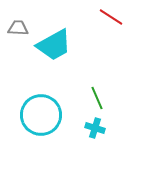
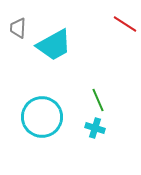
red line: moved 14 px right, 7 px down
gray trapezoid: rotated 90 degrees counterclockwise
green line: moved 1 px right, 2 px down
cyan circle: moved 1 px right, 2 px down
